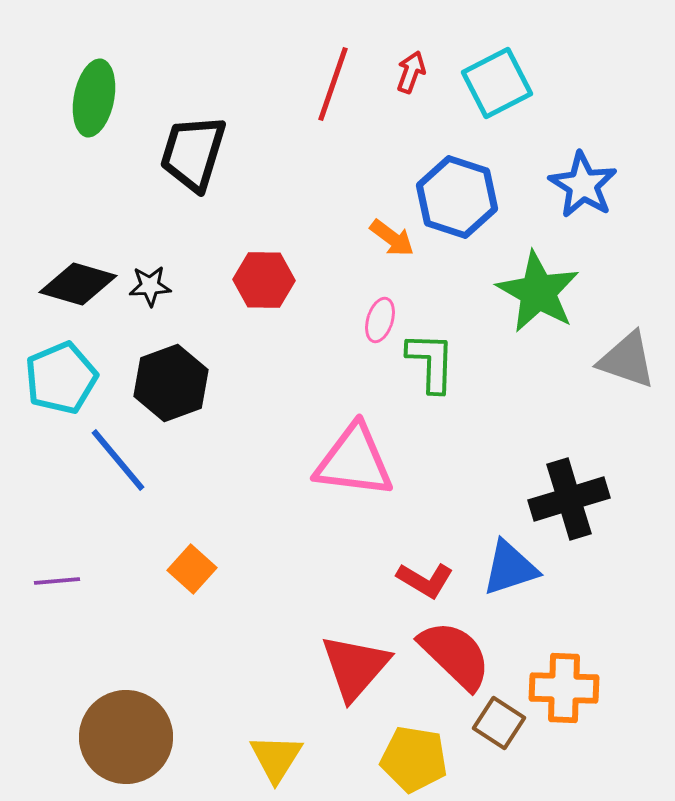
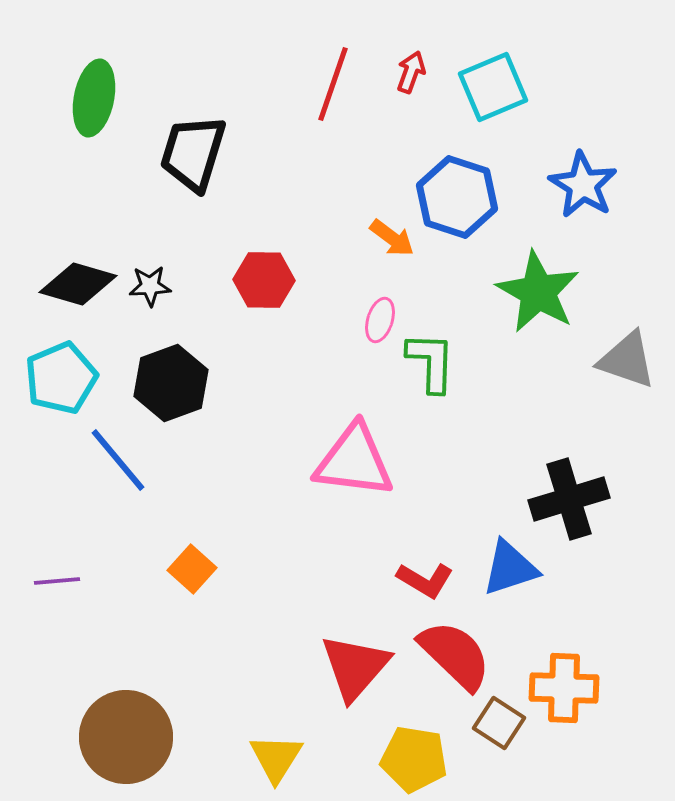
cyan square: moved 4 px left, 4 px down; rotated 4 degrees clockwise
